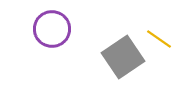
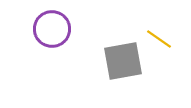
gray square: moved 4 px down; rotated 24 degrees clockwise
